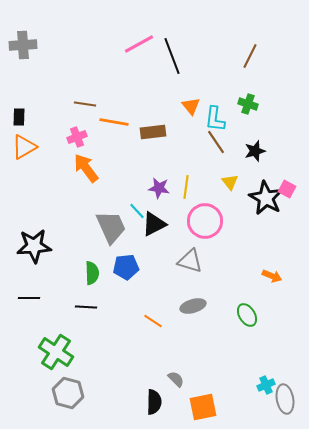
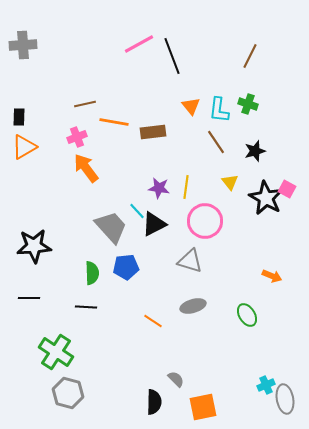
brown line at (85, 104): rotated 20 degrees counterclockwise
cyan L-shape at (215, 119): moved 4 px right, 9 px up
gray trapezoid at (111, 227): rotated 18 degrees counterclockwise
